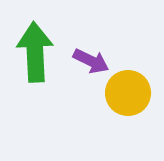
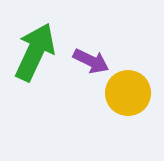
green arrow: rotated 28 degrees clockwise
